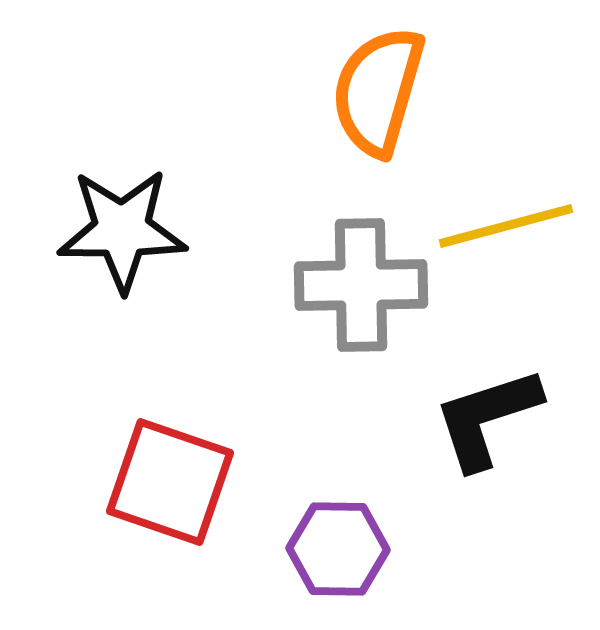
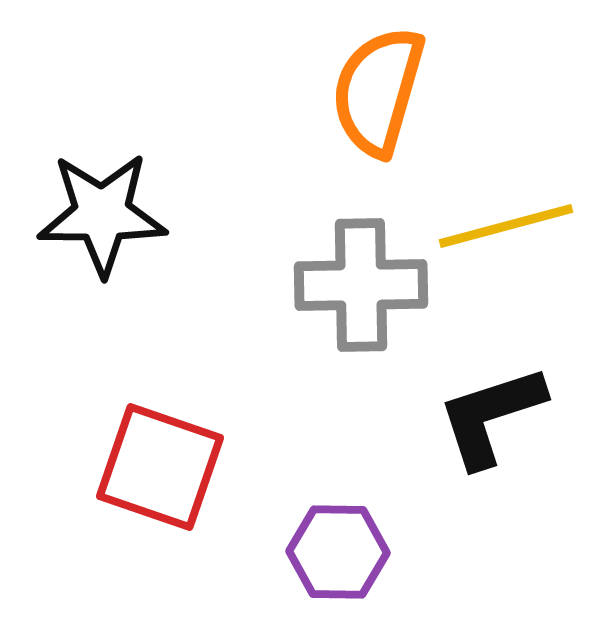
black star: moved 20 px left, 16 px up
black L-shape: moved 4 px right, 2 px up
red square: moved 10 px left, 15 px up
purple hexagon: moved 3 px down
